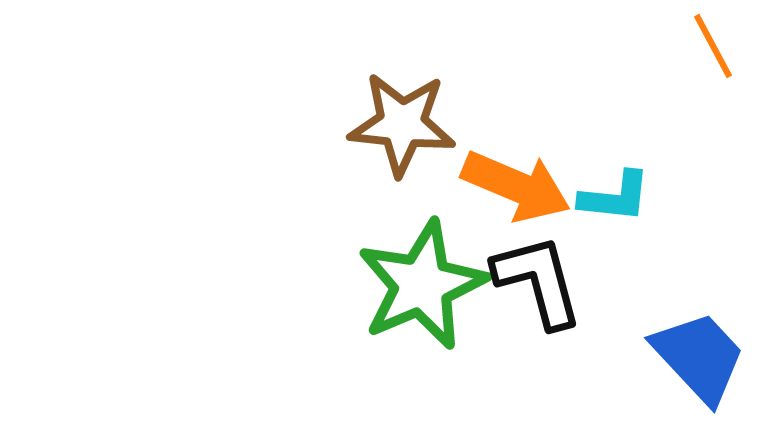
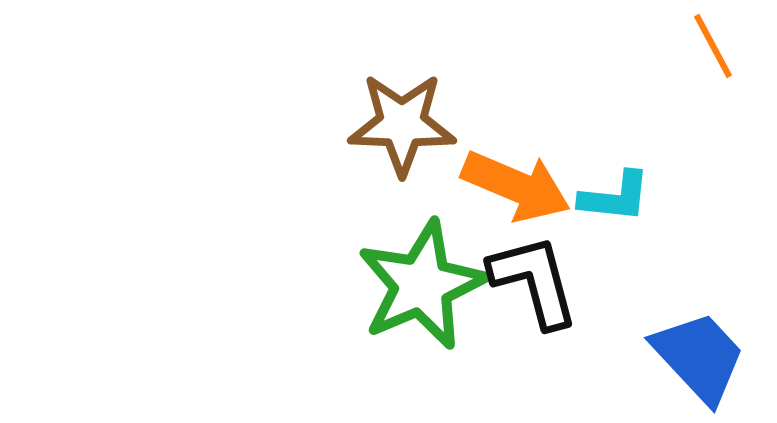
brown star: rotated 4 degrees counterclockwise
black L-shape: moved 4 px left
